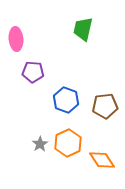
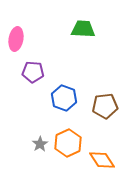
green trapezoid: rotated 80 degrees clockwise
pink ellipse: rotated 15 degrees clockwise
blue hexagon: moved 2 px left, 2 px up
